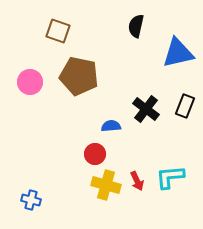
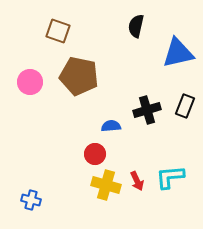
black cross: moved 1 px right, 1 px down; rotated 36 degrees clockwise
